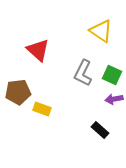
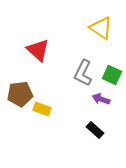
yellow triangle: moved 3 px up
brown pentagon: moved 2 px right, 2 px down
purple arrow: moved 13 px left; rotated 30 degrees clockwise
black rectangle: moved 5 px left
